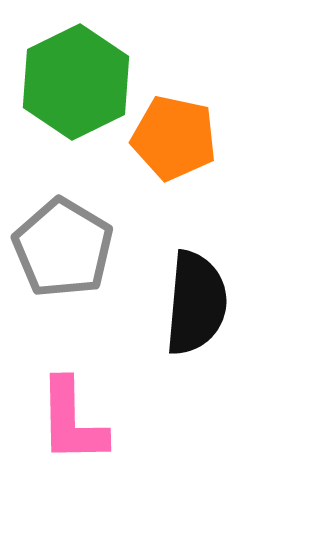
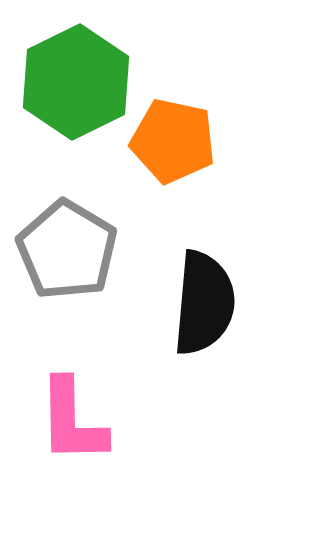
orange pentagon: moved 1 px left, 3 px down
gray pentagon: moved 4 px right, 2 px down
black semicircle: moved 8 px right
